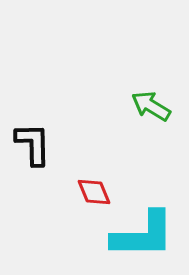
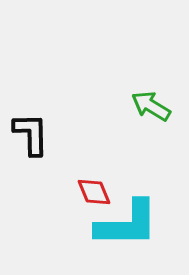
black L-shape: moved 2 px left, 10 px up
cyan L-shape: moved 16 px left, 11 px up
